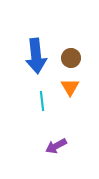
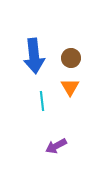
blue arrow: moved 2 px left
